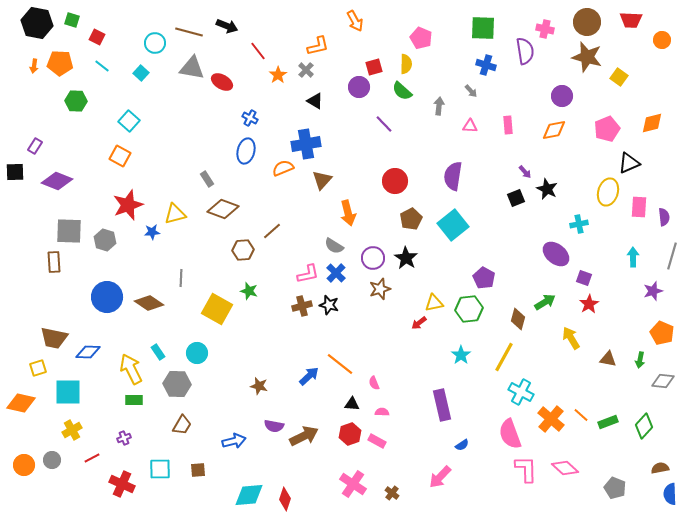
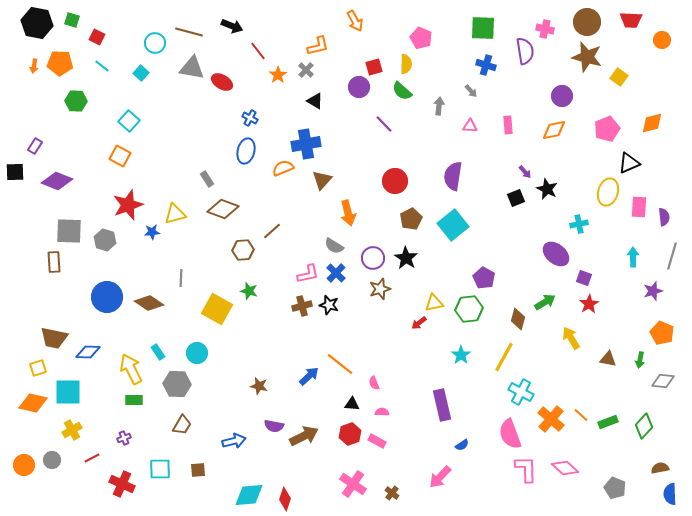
black arrow at (227, 26): moved 5 px right
orange diamond at (21, 403): moved 12 px right
